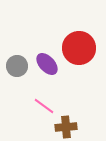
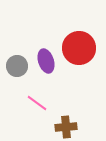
purple ellipse: moved 1 px left, 3 px up; rotated 25 degrees clockwise
pink line: moved 7 px left, 3 px up
